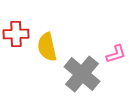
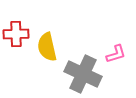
gray cross: moved 1 px right; rotated 15 degrees counterclockwise
